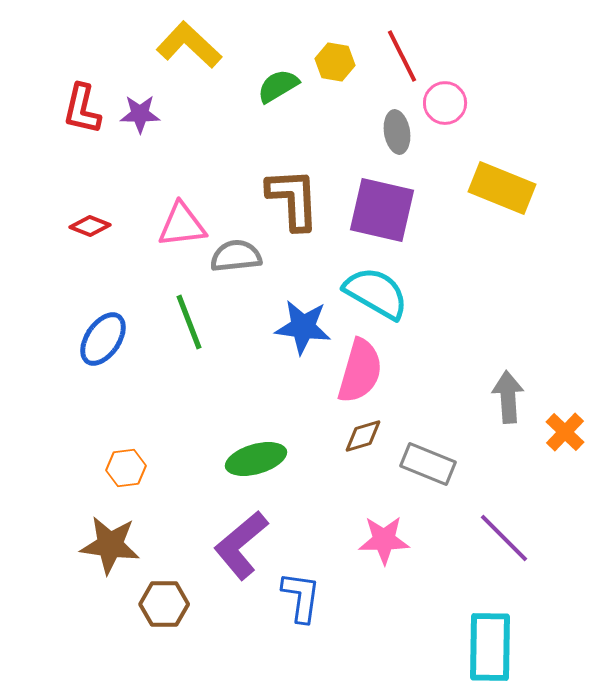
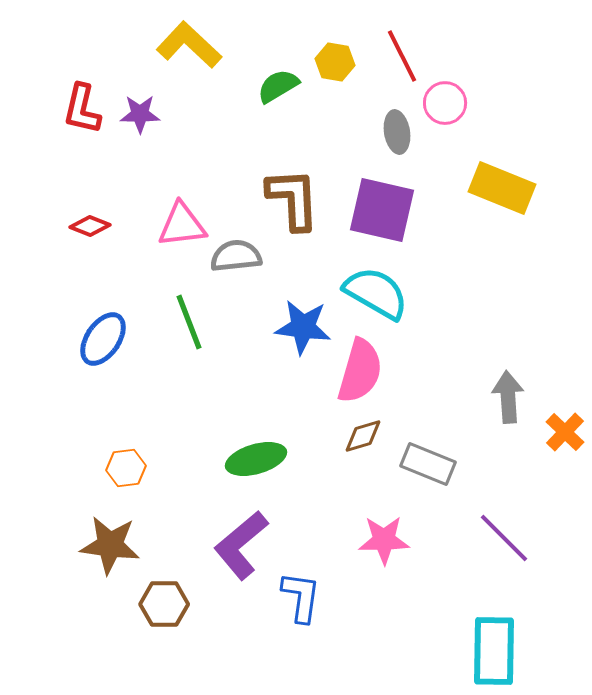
cyan rectangle: moved 4 px right, 4 px down
